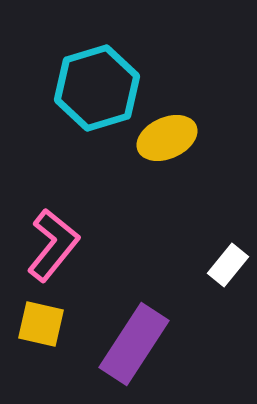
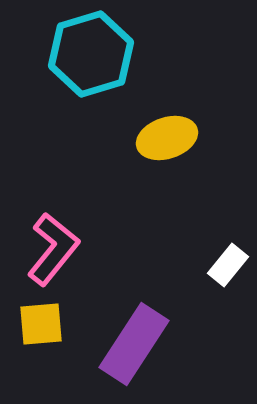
cyan hexagon: moved 6 px left, 34 px up
yellow ellipse: rotated 6 degrees clockwise
pink L-shape: moved 4 px down
yellow square: rotated 18 degrees counterclockwise
